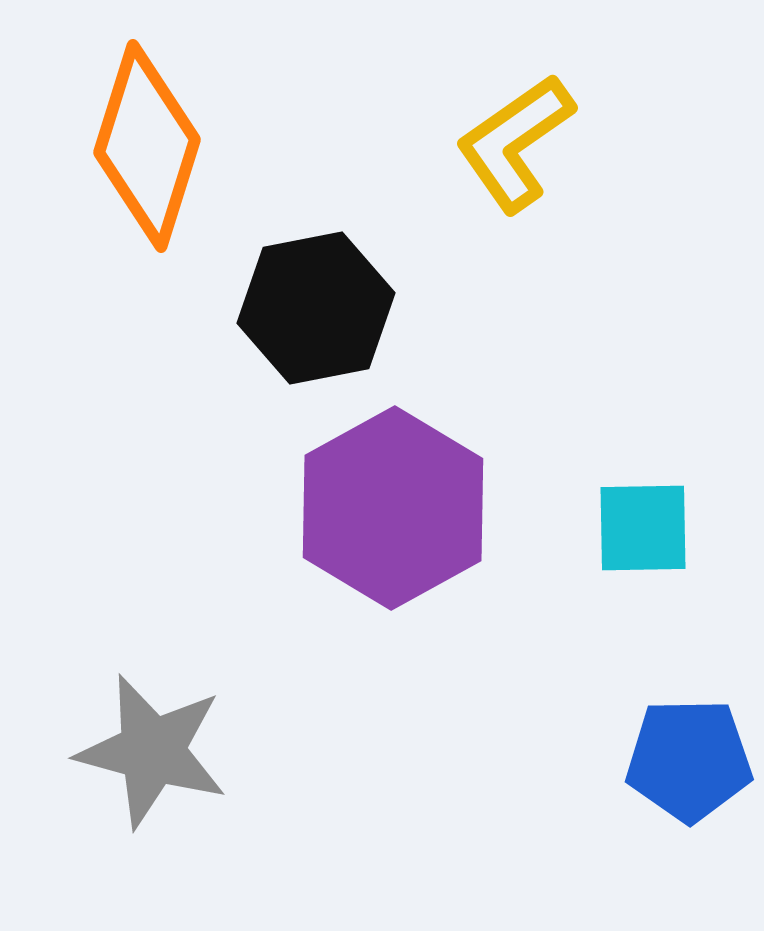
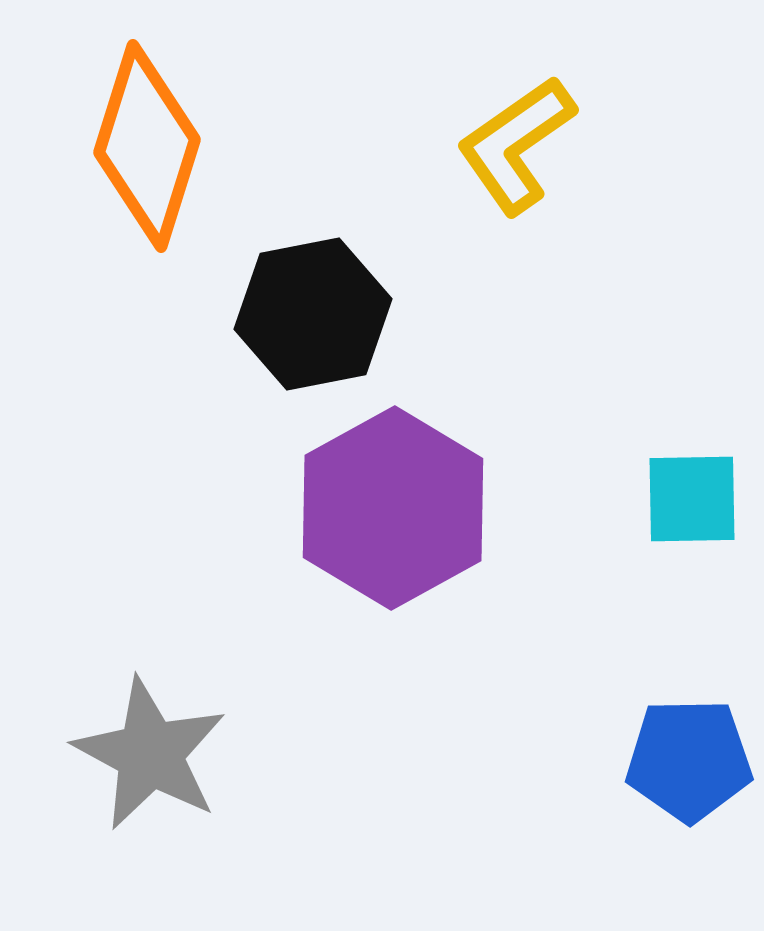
yellow L-shape: moved 1 px right, 2 px down
black hexagon: moved 3 px left, 6 px down
cyan square: moved 49 px right, 29 px up
gray star: moved 2 px left, 3 px down; rotated 13 degrees clockwise
